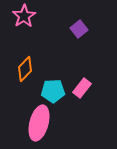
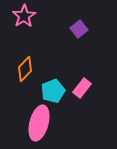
cyan pentagon: rotated 20 degrees counterclockwise
